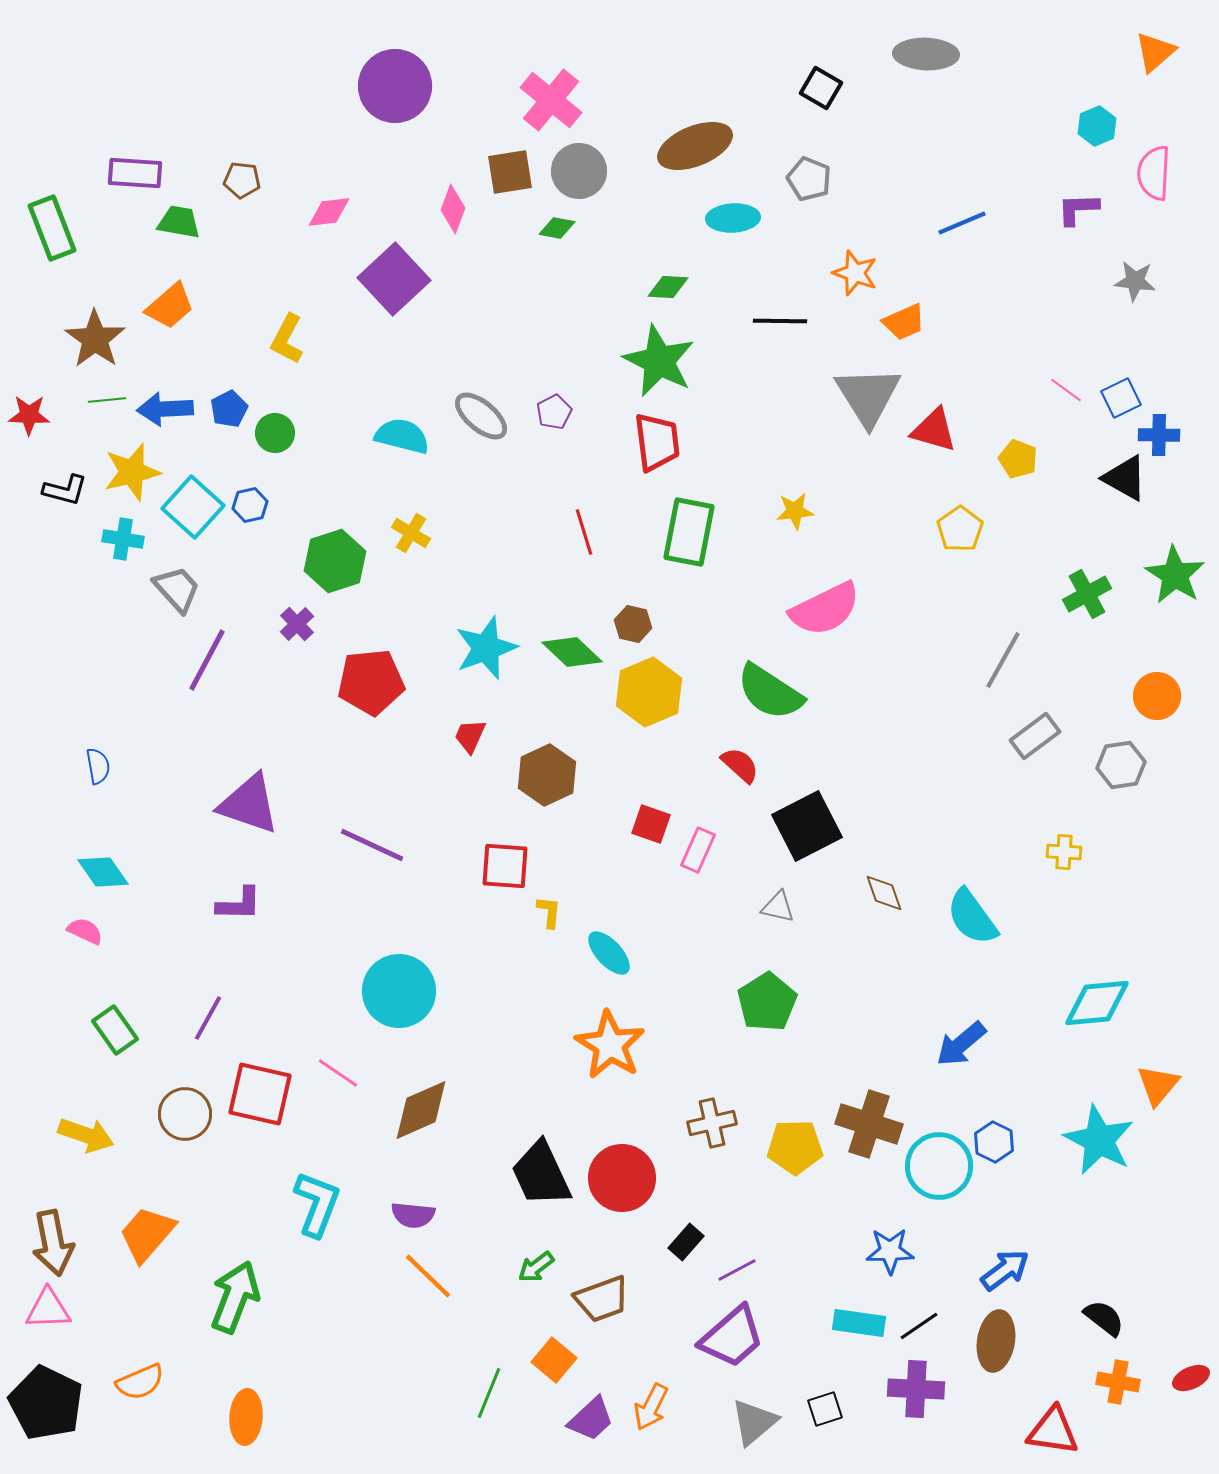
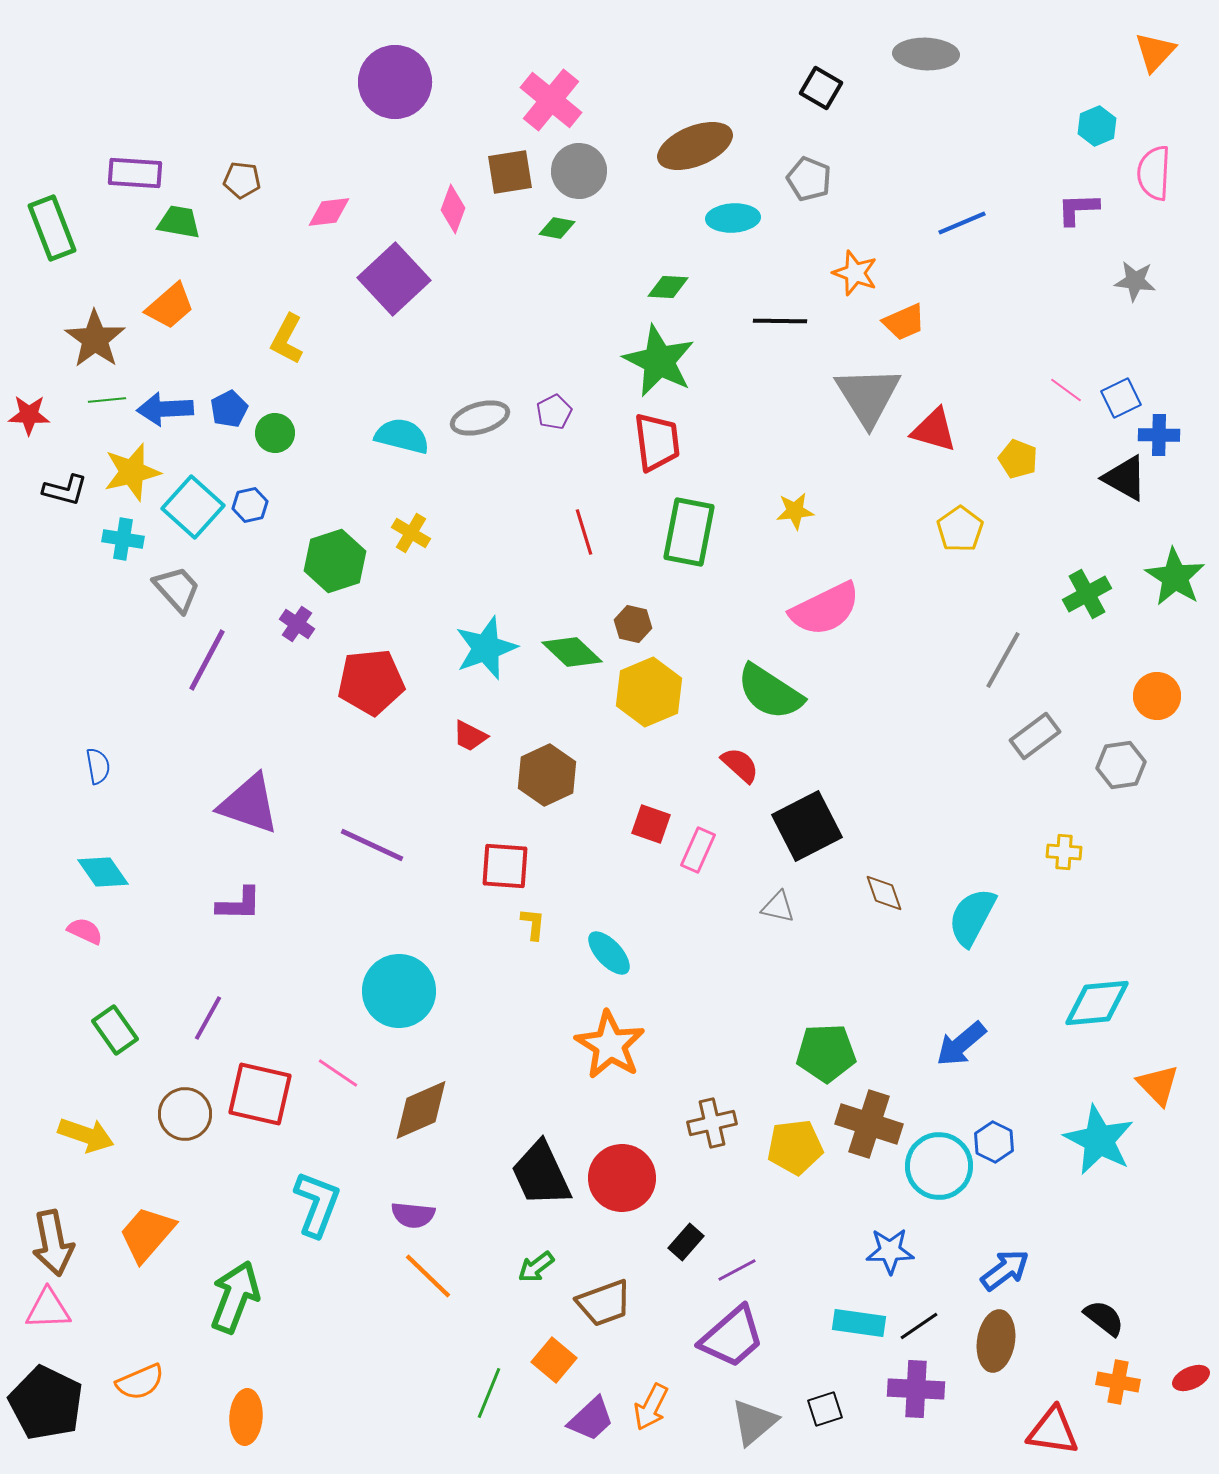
orange triangle at (1155, 52): rotated 6 degrees counterclockwise
purple circle at (395, 86): moved 4 px up
gray ellipse at (481, 416): moved 1 px left, 2 px down; rotated 56 degrees counterclockwise
green star at (1175, 575): moved 2 px down
purple cross at (297, 624): rotated 12 degrees counterclockwise
red trapezoid at (470, 736): rotated 87 degrees counterclockwise
yellow L-shape at (549, 912): moved 16 px left, 12 px down
cyan semicircle at (972, 917): rotated 64 degrees clockwise
green pentagon at (767, 1002): moved 59 px right, 51 px down; rotated 30 degrees clockwise
orange triangle at (1158, 1085): rotated 24 degrees counterclockwise
yellow pentagon at (795, 1147): rotated 6 degrees counterclockwise
brown trapezoid at (602, 1299): moved 2 px right, 4 px down
